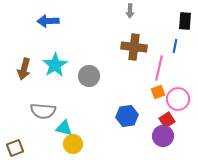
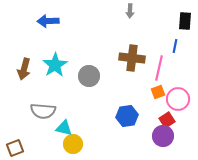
brown cross: moved 2 px left, 11 px down
